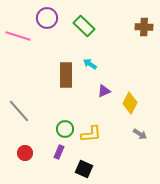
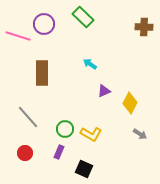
purple circle: moved 3 px left, 6 px down
green rectangle: moved 1 px left, 9 px up
brown rectangle: moved 24 px left, 2 px up
gray line: moved 9 px right, 6 px down
yellow L-shape: rotated 35 degrees clockwise
